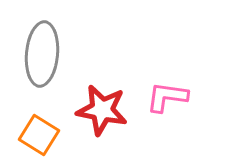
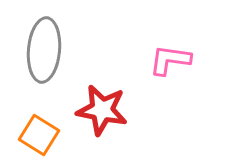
gray ellipse: moved 2 px right, 4 px up
pink L-shape: moved 3 px right, 37 px up
